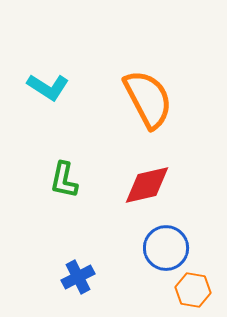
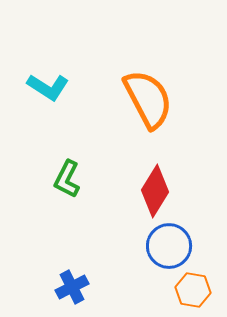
green L-shape: moved 3 px right, 1 px up; rotated 15 degrees clockwise
red diamond: moved 8 px right, 6 px down; rotated 45 degrees counterclockwise
blue circle: moved 3 px right, 2 px up
blue cross: moved 6 px left, 10 px down
